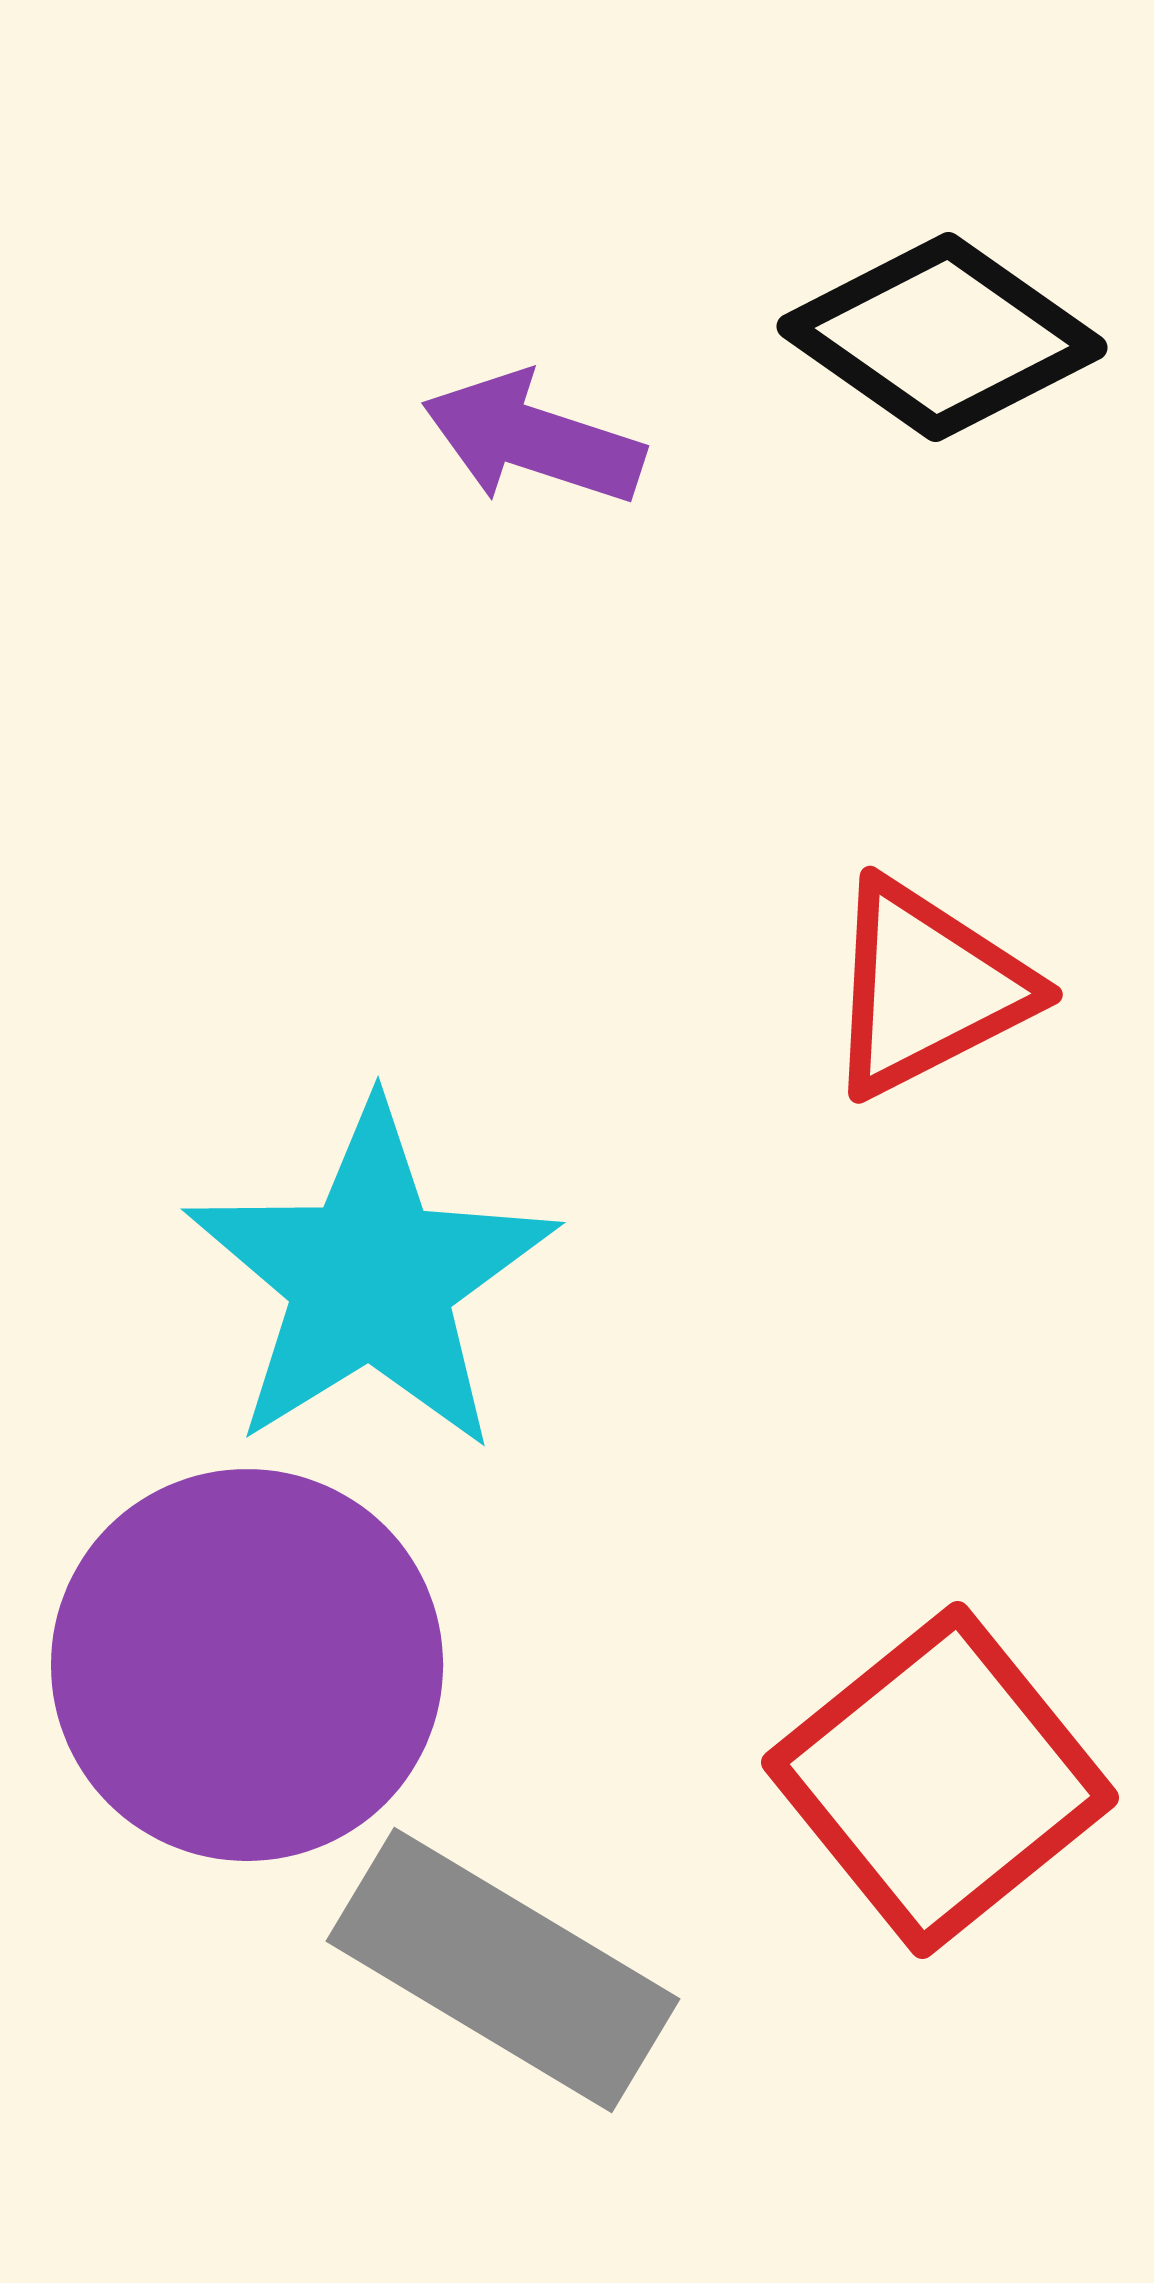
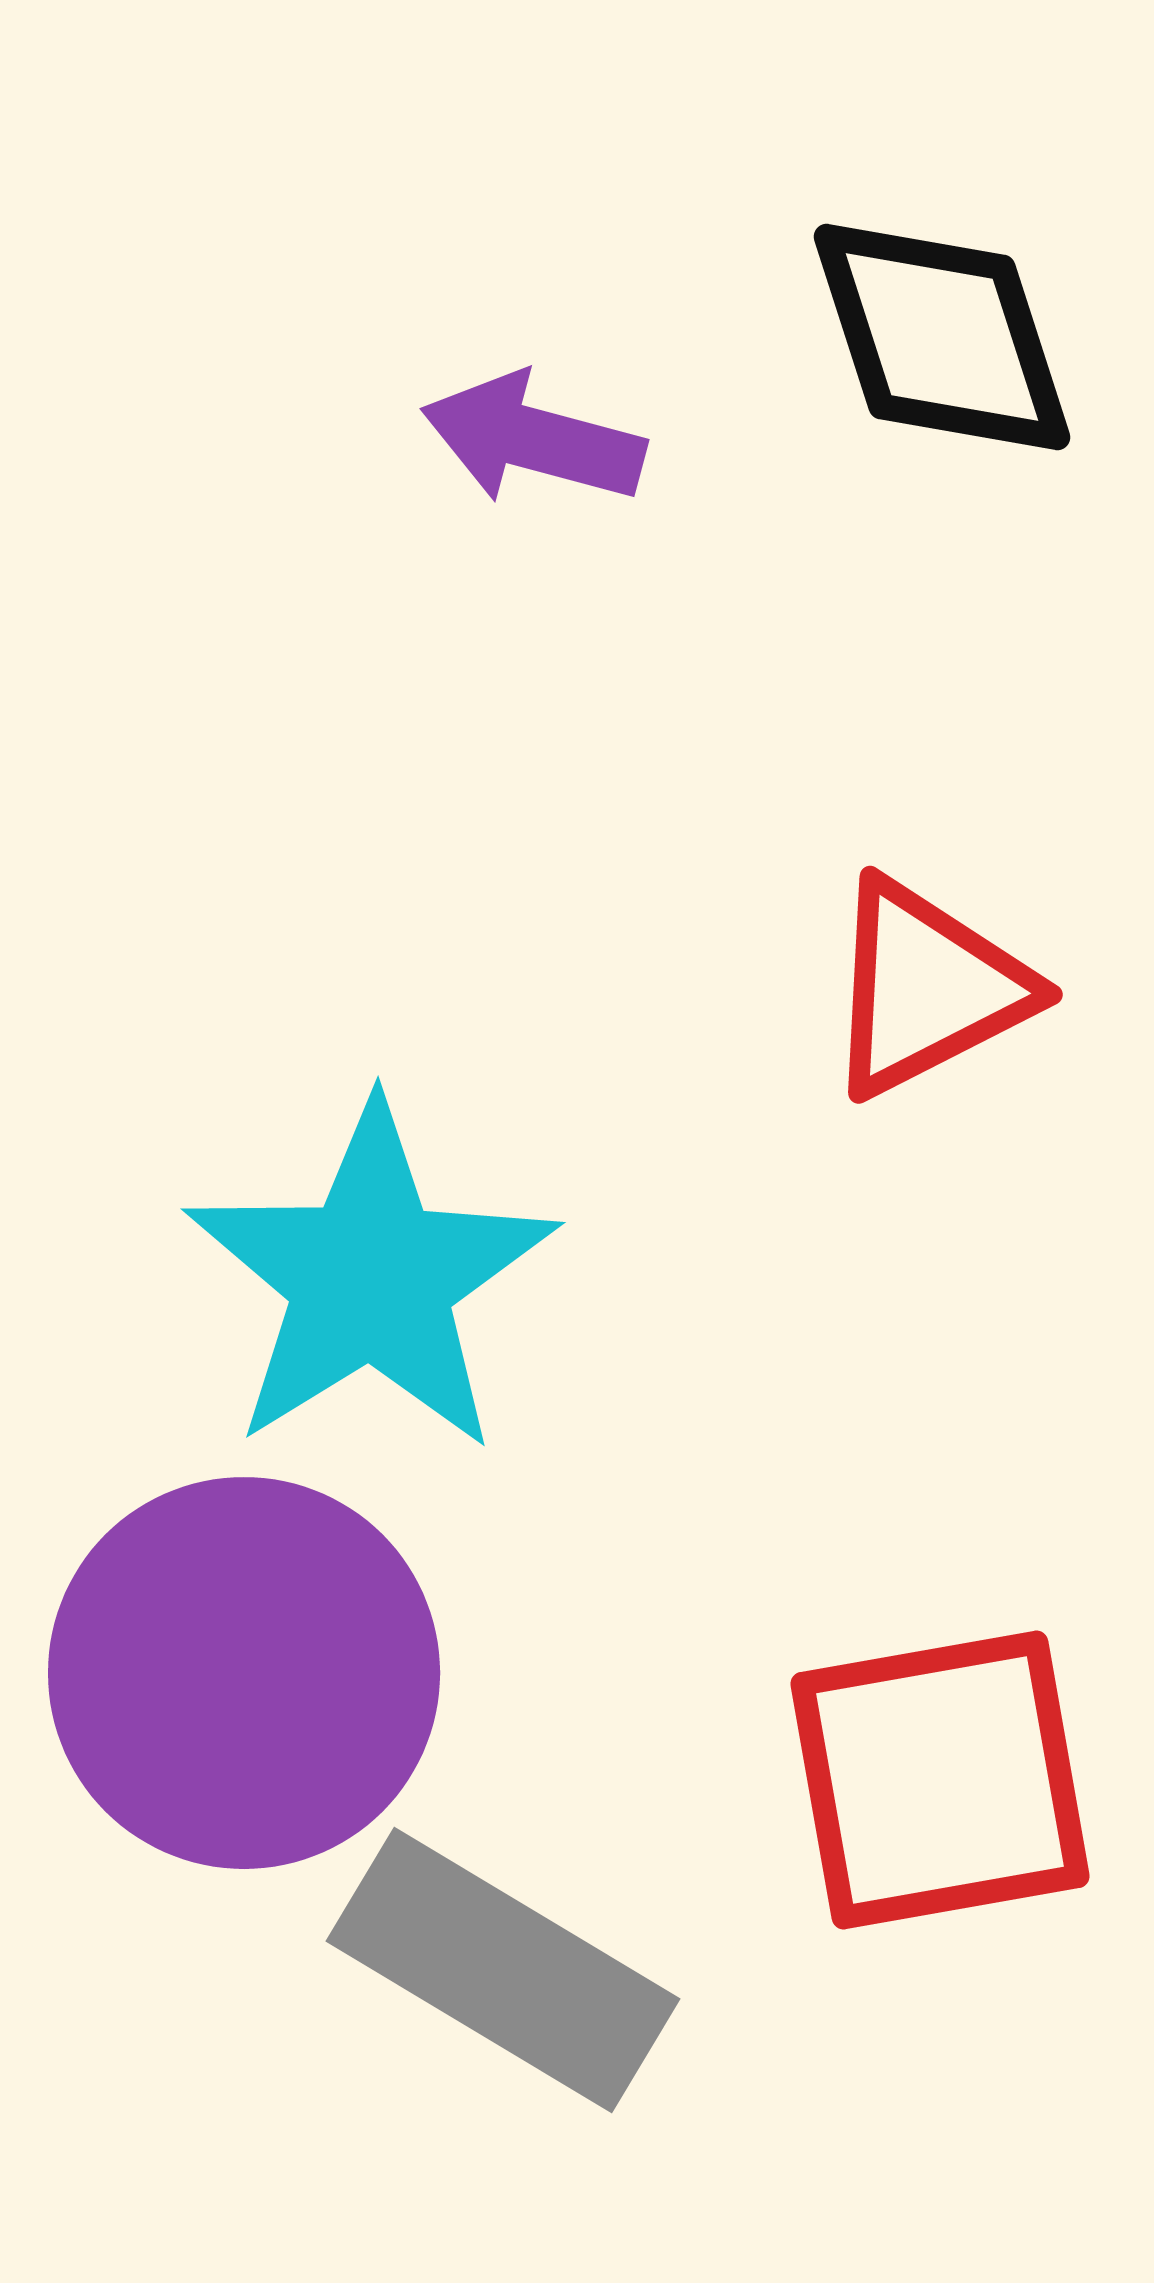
black diamond: rotated 37 degrees clockwise
purple arrow: rotated 3 degrees counterclockwise
purple circle: moved 3 px left, 8 px down
red square: rotated 29 degrees clockwise
